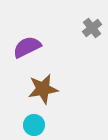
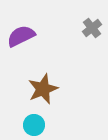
purple semicircle: moved 6 px left, 11 px up
brown star: rotated 12 degrees counterclockwise
